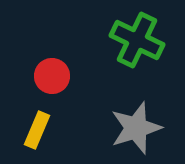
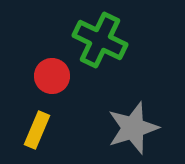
green cross: moved 37 px left
gray star: moved 3 px left
